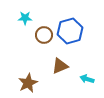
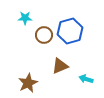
cyan arrow: moved 1 px left
